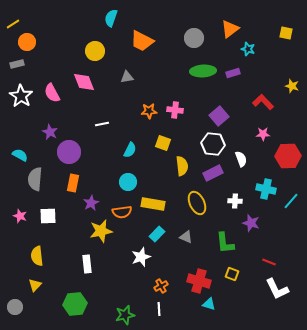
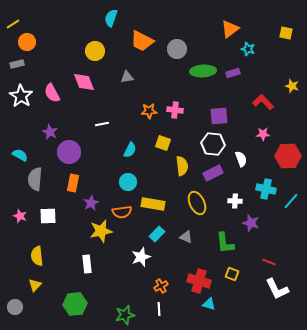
gray circle at (194, 38): moved 17 px left, 11 px down
purple square at (219, 116): rotated 36 degrees clockwise
